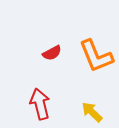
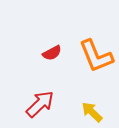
red arrow: rotated 60 degrees clockwise
